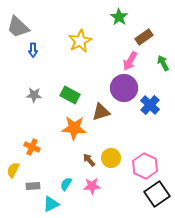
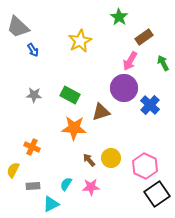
blue arrow: rotated 32 degrees counterclockwise
pink star: moved 1 px left, 1 px down
